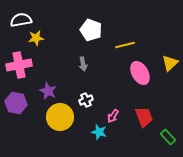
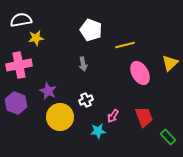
purple hexagon: rotated 10 degrees clockwise
cyan star: moved 1 px left, 1 px up; rotated 21 degrees counterclockwise
